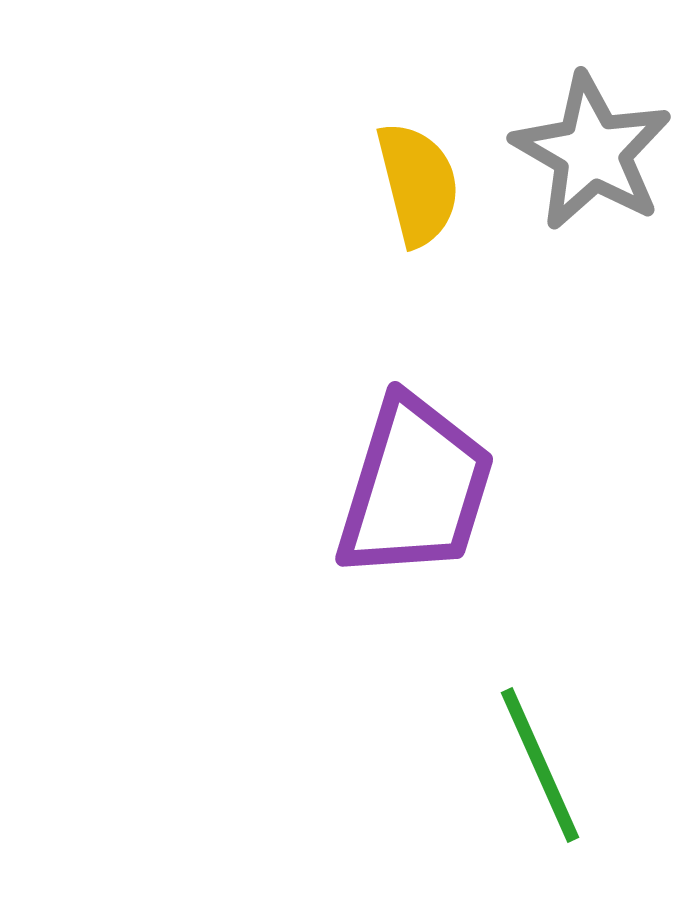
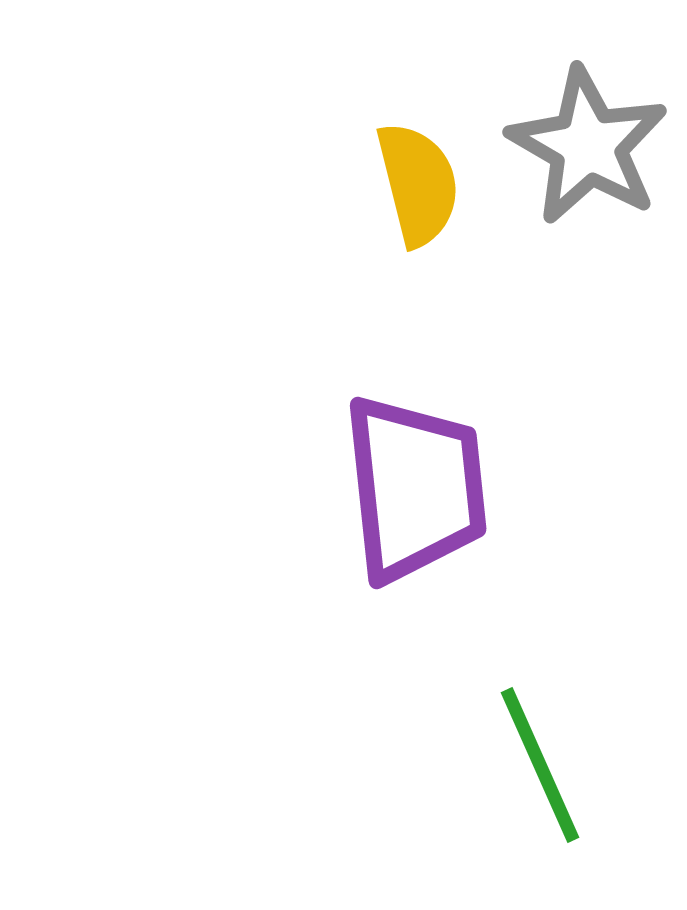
gray star: moved 4 px left, 6 px up
purple trapezoid: rotated 23 degrees counterclockwise
